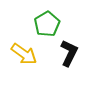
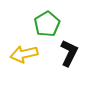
yellow arrow: rotated 132 degrees clockwise
